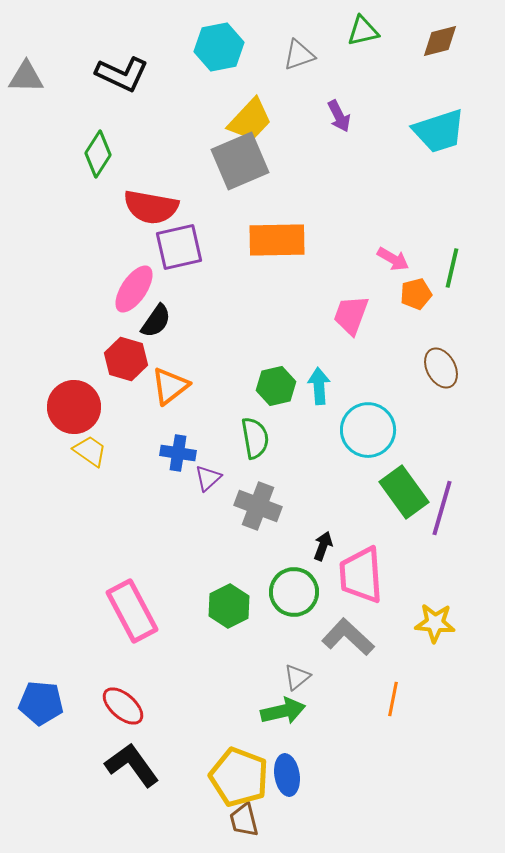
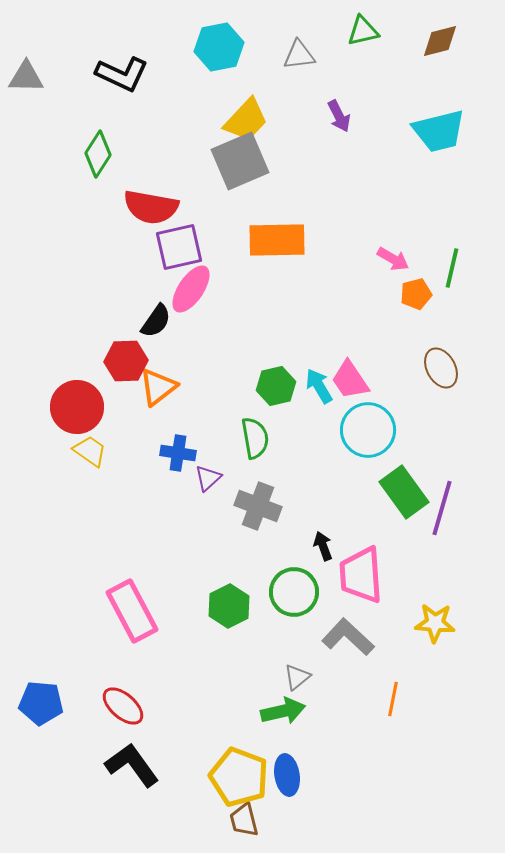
gray triangle at (299, 55): rotated 12 degrees clockwise
yellow trapezoid at (250, 120): moved 4 px left
cyan trapezoid at (439, 131): rotated 4 degrees clockwise
pink ellipse at (134, 289): moved 57 px right
pink trapezoid at (351, 315): moved 1 px left, 65 px down; rotated 54 degrees counterclockwise
red hexagon at (126, 359): moved 2 px down; rotated 18 degrees counterclockwise
orange triangle at (170, 386): moved 12 px left, 1 px down
cyan arrow at (319, 386): rotated 27 degrees counterclockwise
red circle at (74, 407): moved 3 px right
black arrow at (323, 546): rotated 40 degrees counterclockwise
